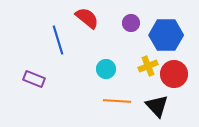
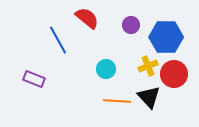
purple circle: moved 2 px down
blue hexagon: moved 2 px down
blue line: rotated 12 degrees counterclockwise
black triangle: moved 8 px left, 9 px up
